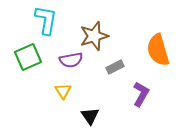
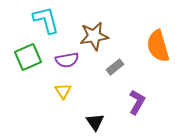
cyan L-shape: rotated 24 degrees counterclockwise
brown star: rotated 8 degrees clockwise
orange semicircle: moved 4 px up
purple semicircle: moved 4 px left
gray rectangle: rotated 12 degrees counterclockwise
purple L-shape: moved 4 px left, 8 px down
black triangle: moved 5 px right, 6 px down
